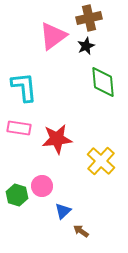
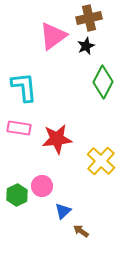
green diamond: rotated 32 degrees clockwise
green hexagon: rotated 15 degrees clockwise
